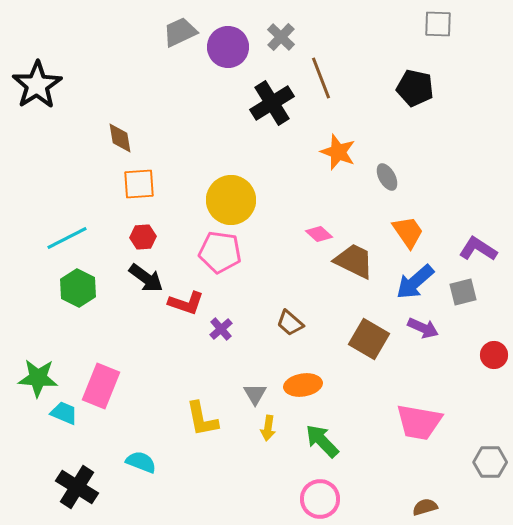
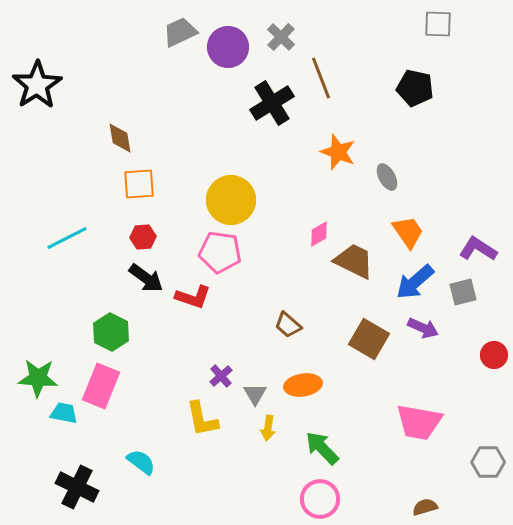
pink diamond at (319, 234): rotated 72 degrees counterclockwise
green hexagon at (78, 288): moved 33 px right, 44 px down
red L-shape at (186, 303): moved 7 px right, 6 px up
brown trapezoid at (290, 323): moved 2 px left, 2 px down
purple cross at (221, 329): moved 47 px down
cyan trapezoid at (64, 413): rotated 12 degrees counterclockwise
green arrow at (322, 441): moved 7 px down
cyan semicircle at (141, 462): rotated 16 degrees clockwise
gray hexagon at (490, 462): moved 2 px left
black cross at (77, 487): rotated 6 degrees counterclockwise
